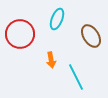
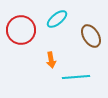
cyan ellipse: rotated 30 degrees clockwise
red circle: moved 1 px right, 4 px up
cyan line: rotated 68 degrees counterclockwise
